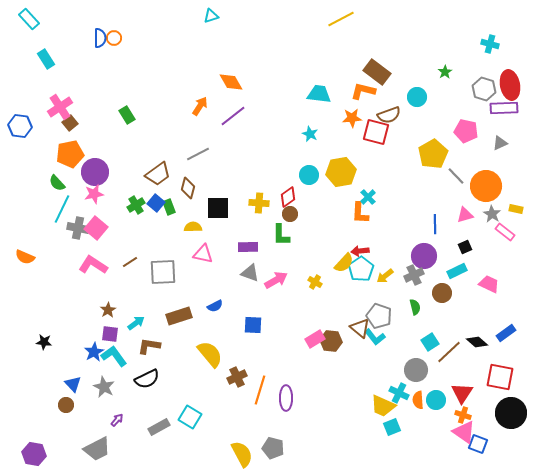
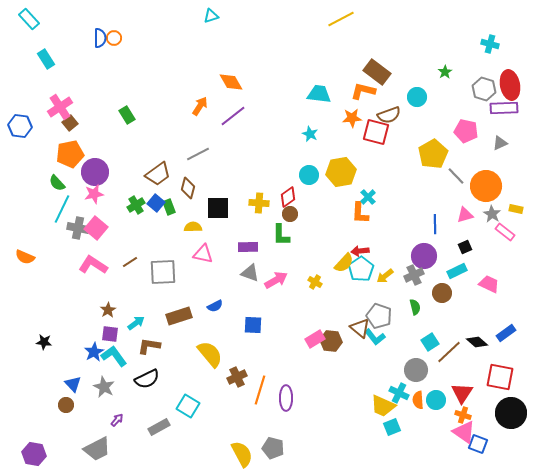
cyan square at (190, 417): moved 2 px left, 11 px up
